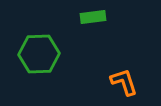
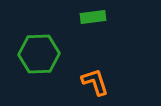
orange L-shape: moved 29 px left
